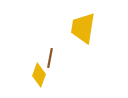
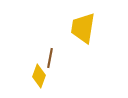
yellow diamond: moved 1 px down
